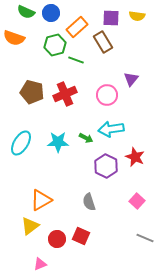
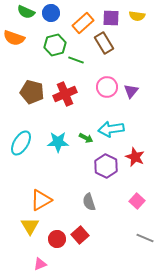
orange rectangle: moved 6 px right, 4 px up
brown rectangle: moved 1 px right, 1 px down
purple triangle: moved 12 px down
pink circle: moved 8 px up
yellow triangle: rotated 24 degrees counterclockwise
red square: moved 1 px left, 1 px up; rotated 24 degrees clockwise
